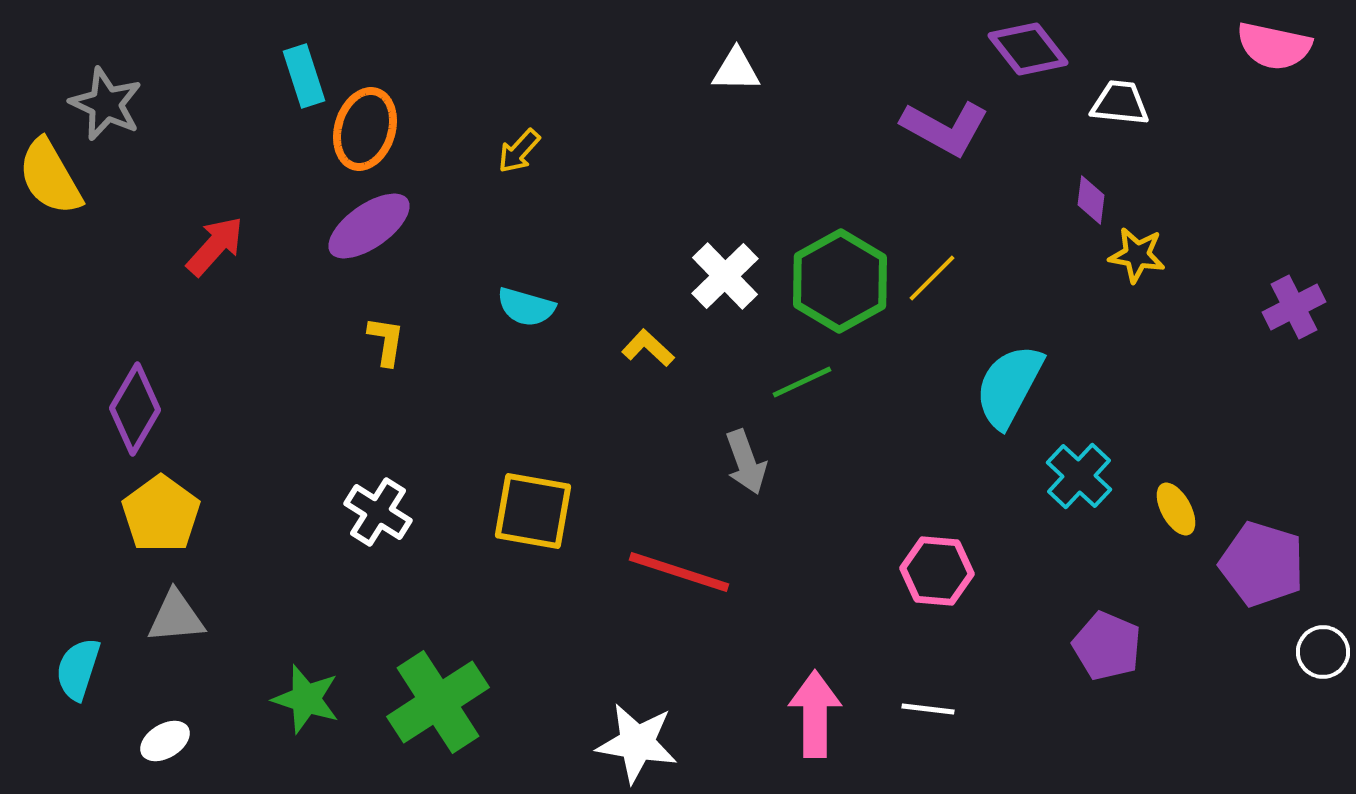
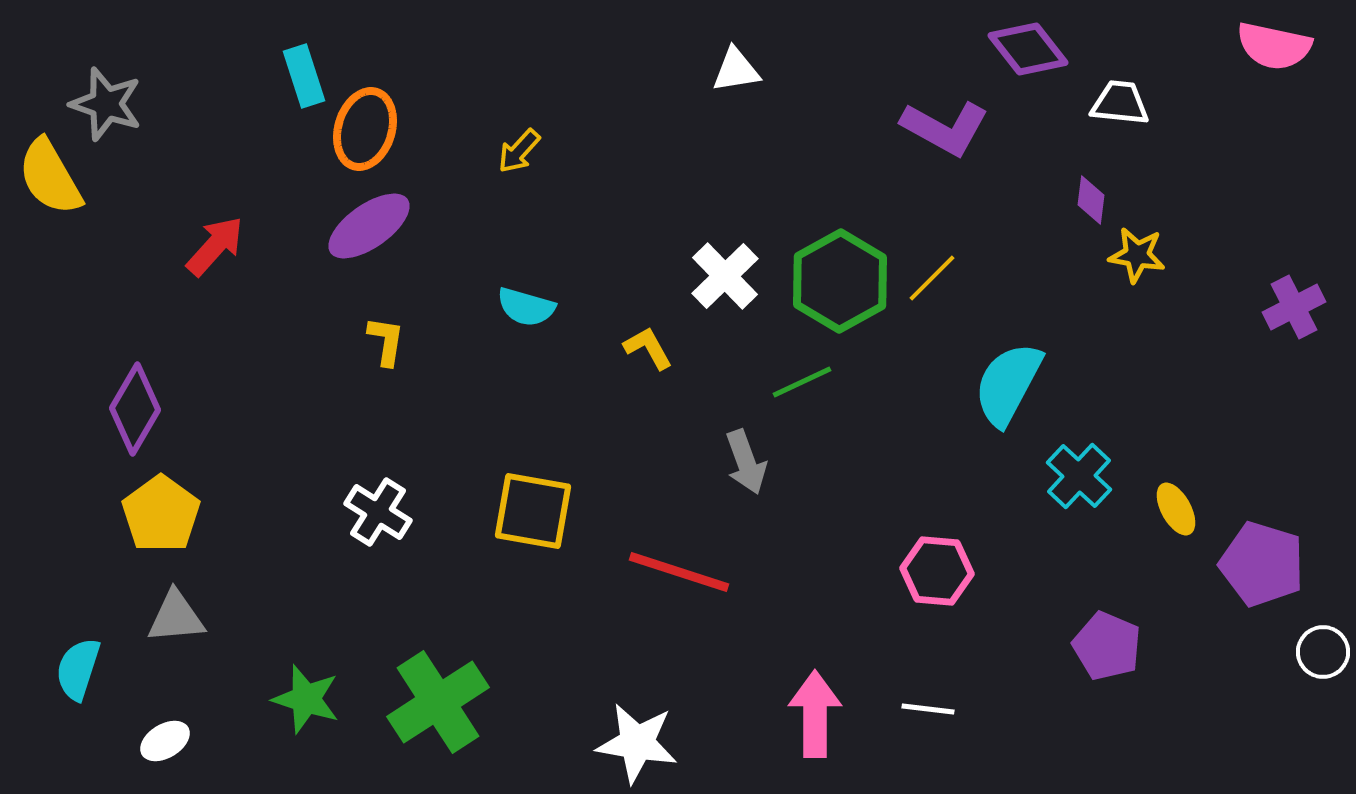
white triangle at (736, 70): rotated 10 degrees counterclockwise
gray star at (106, 104): rotated 6 degrees counterclockwise
yellow L-shape at (648, 348): rotated 18 degrees clockwise
cyan semicircle at (1009, 386): moved 1 px left, 2 px up
